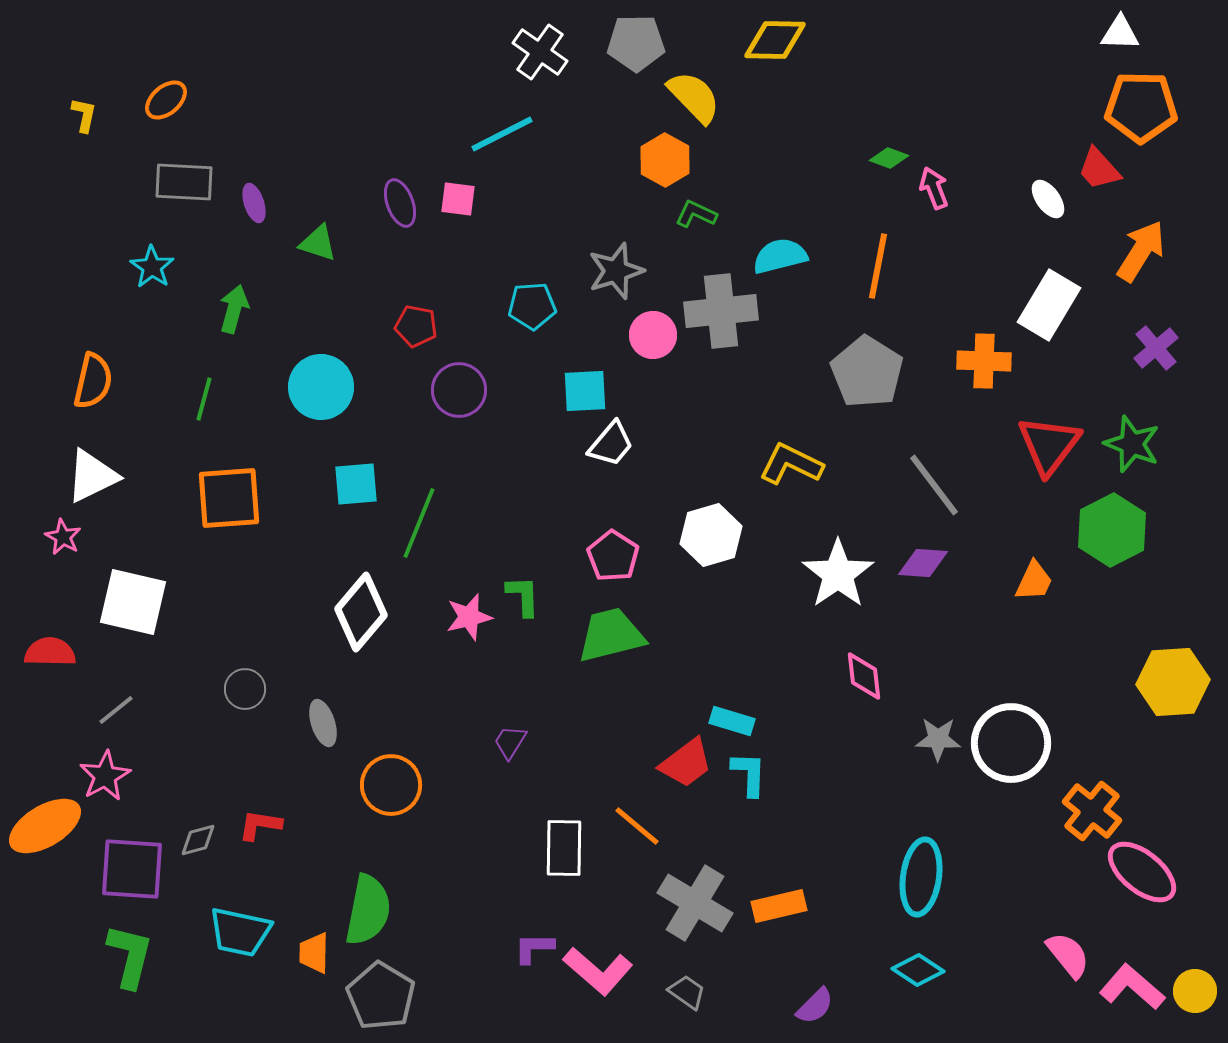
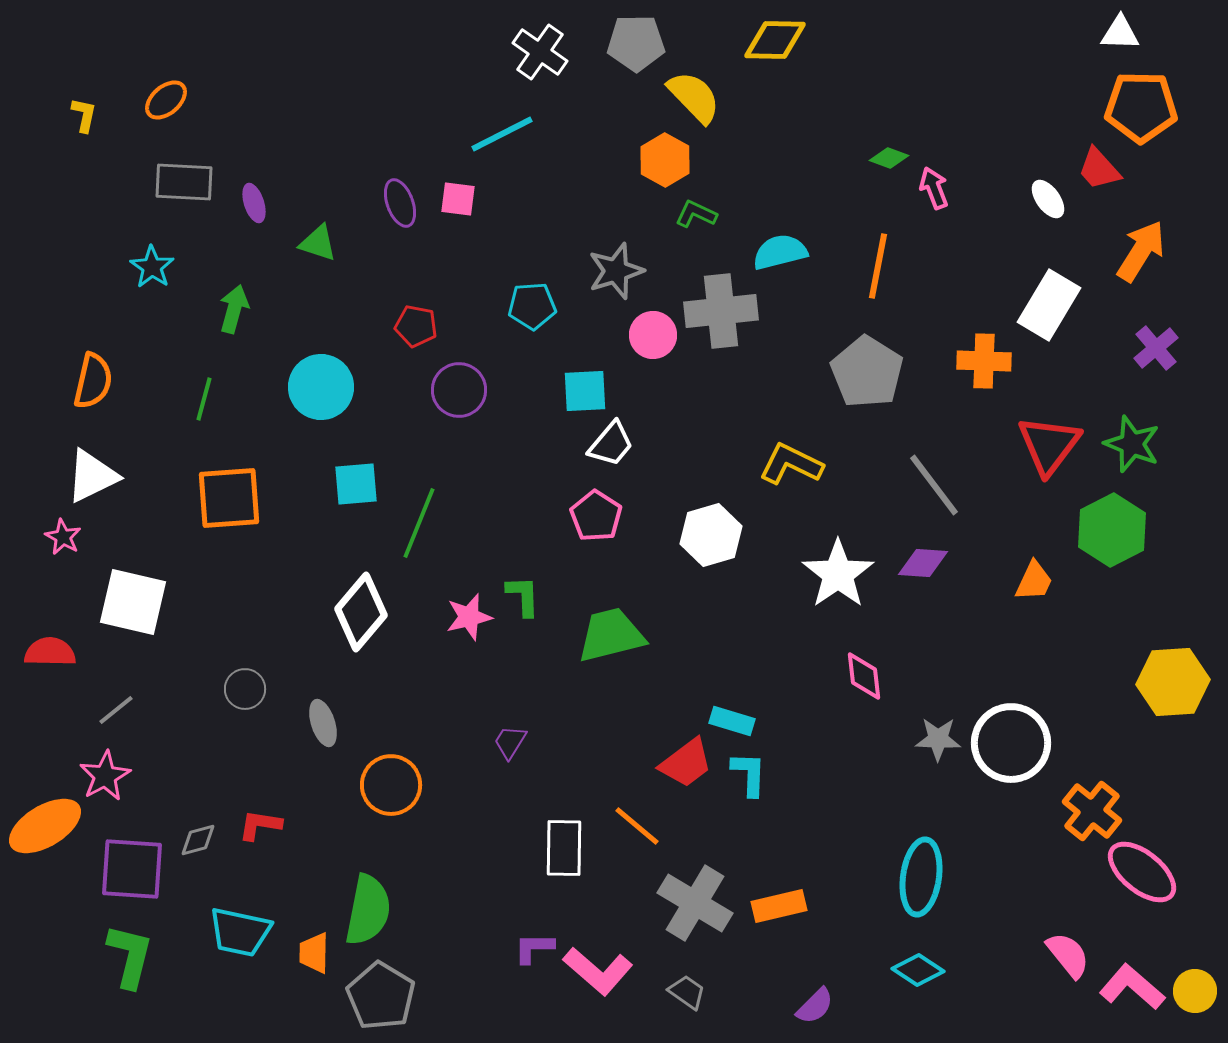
cyan semicircle at (780, 256): moved 4 px up
pink pentagon at (613, 556): moved 17 px left, 40 px up
